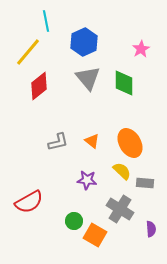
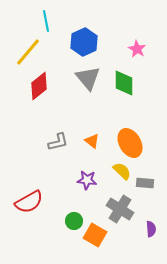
pink star: moved 4 px left; rotated 12 degrees counterclockwise
